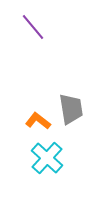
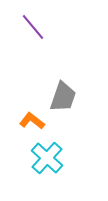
gray trapezoid: moved 8 px left, 12 px up; rotated 28 degrees clockwise
orange L-shape: moved 6 px left
